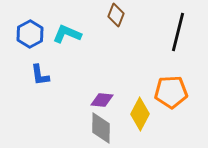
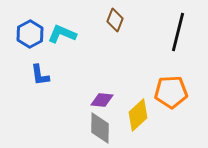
brown diamond: moved 1 px left, 5 px down
cyan L-shape: moved 5 px left
yellow diamond: moved 2 px left, 1 px down; rotated 20 degrees clockwise
gray diamond: moved 1 px left
